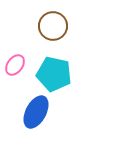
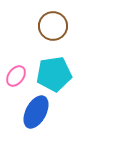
pink ellipse: moved 1 px right, 11 px down
cyan pentagon: rotated 20 degrees counterclockwise
